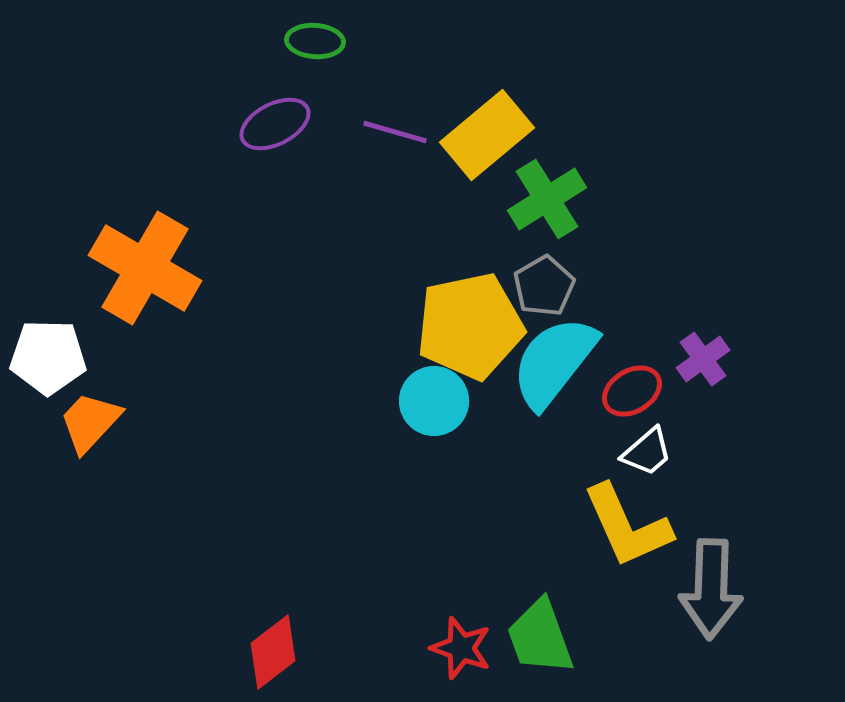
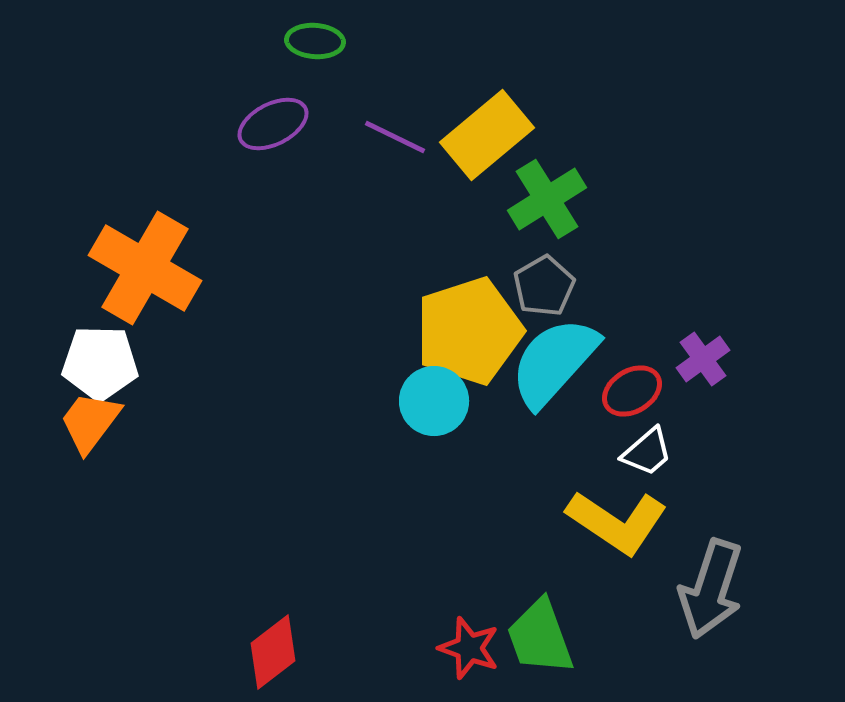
purple ellipse: moved 2 px left
purple line: moved 5 px down; rotated 10 degrees clockwise
yellow pentagon: moved 1 px left, 5 px down; rotated 6 degrees counterclockwise
white pentagon: moved 52 px right, 6 px down
cyan semicircle: rotated 4 degrees clockwise
orange trapezoid: rotated 6 degrees counterclockwise
yellow L-shape: moved 10 px left, 4 px up; rotated 32 degrees counterclockwise
gray arrow: rotated 16 degrees clockwise
red star: moved 8 px right
